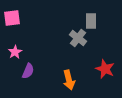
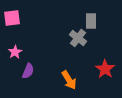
red star: rotated 12 degrees clockwise
orange arrow: rotated 18 degrees counterclockwise
